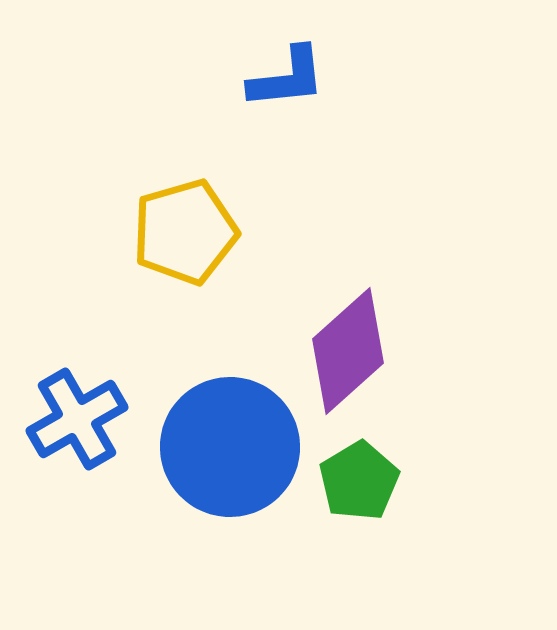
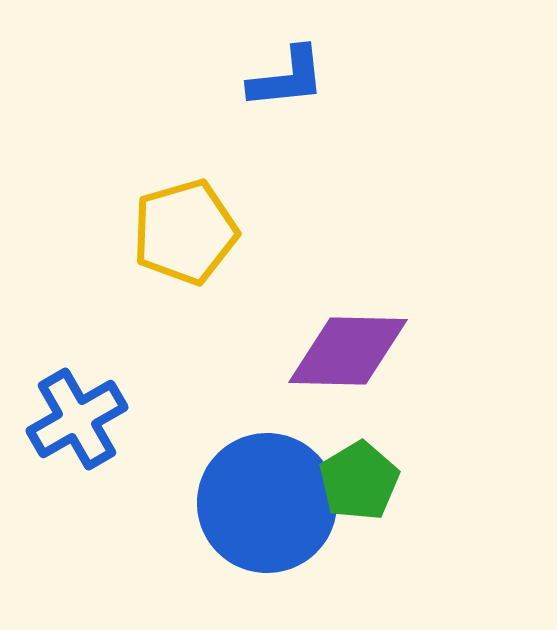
purple diamond: rotated 43 degrees clockwise
blue circle: moved 37 px right, 56 px down
